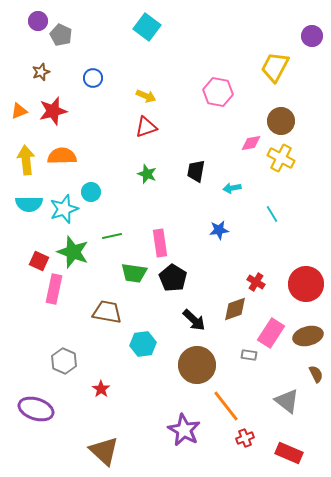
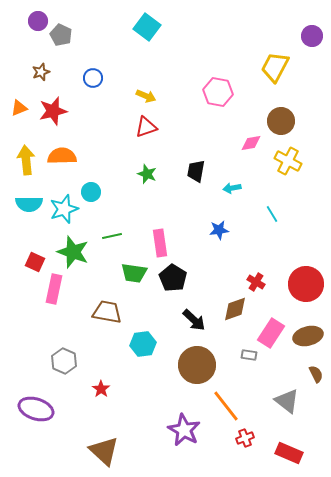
orange triangle at (19, 111): moved 3 px up
yellow cross at (281, 158): moved 7 px right, 3 px down
red square at (39, 261): moved 4 px left, 1 px down
